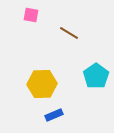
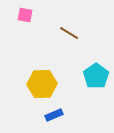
pink square: moved 6 px left
